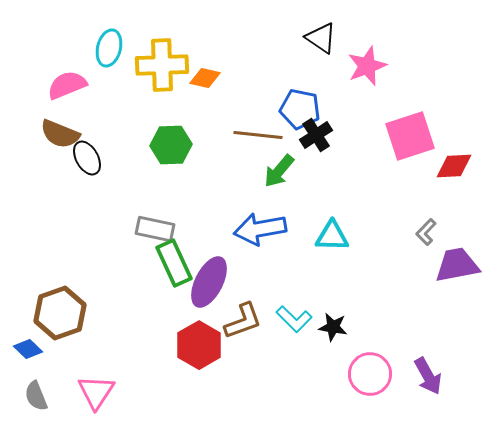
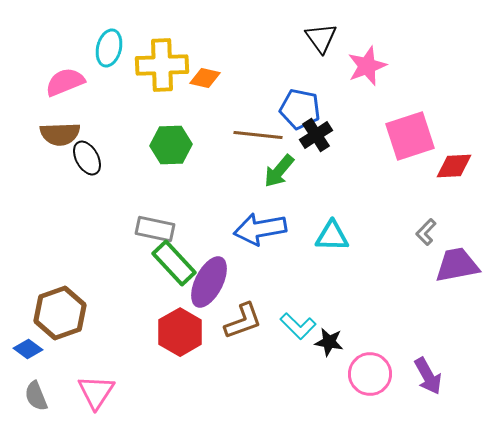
black triangle: rotated 20 degrees clockwise
pink semicircle: moved 2 px left, 3 px up
brown semicircle: rotated 24 degrees counterclockwise
green rectangle: rotated 18 degrees counterclockwise
cyan L-shape: moved 4 px right, 7 px down
black star: moved 4 px left, 15 px down
red hexagon: moved 19 px left, 13 px up
blue diamond: rotated 8 degrees counterclockwise
